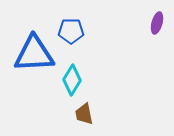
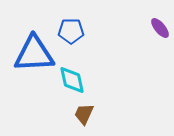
purple ellipse: moved 3 px right, 5 px down; rotated 55 degrees counterclockwise
cyan diamond: rotated 44 degrees counterclockwise
brown trapezoid: rotated 35 degrees clockwise
